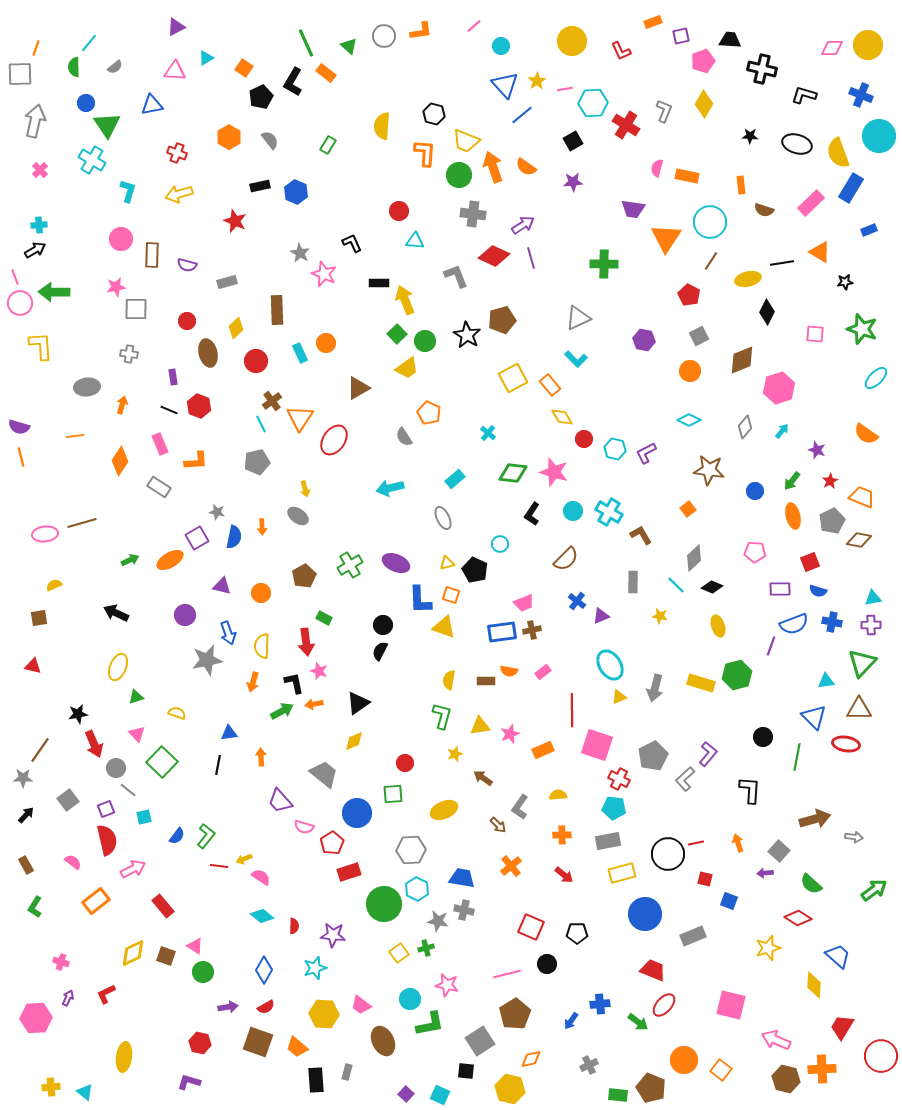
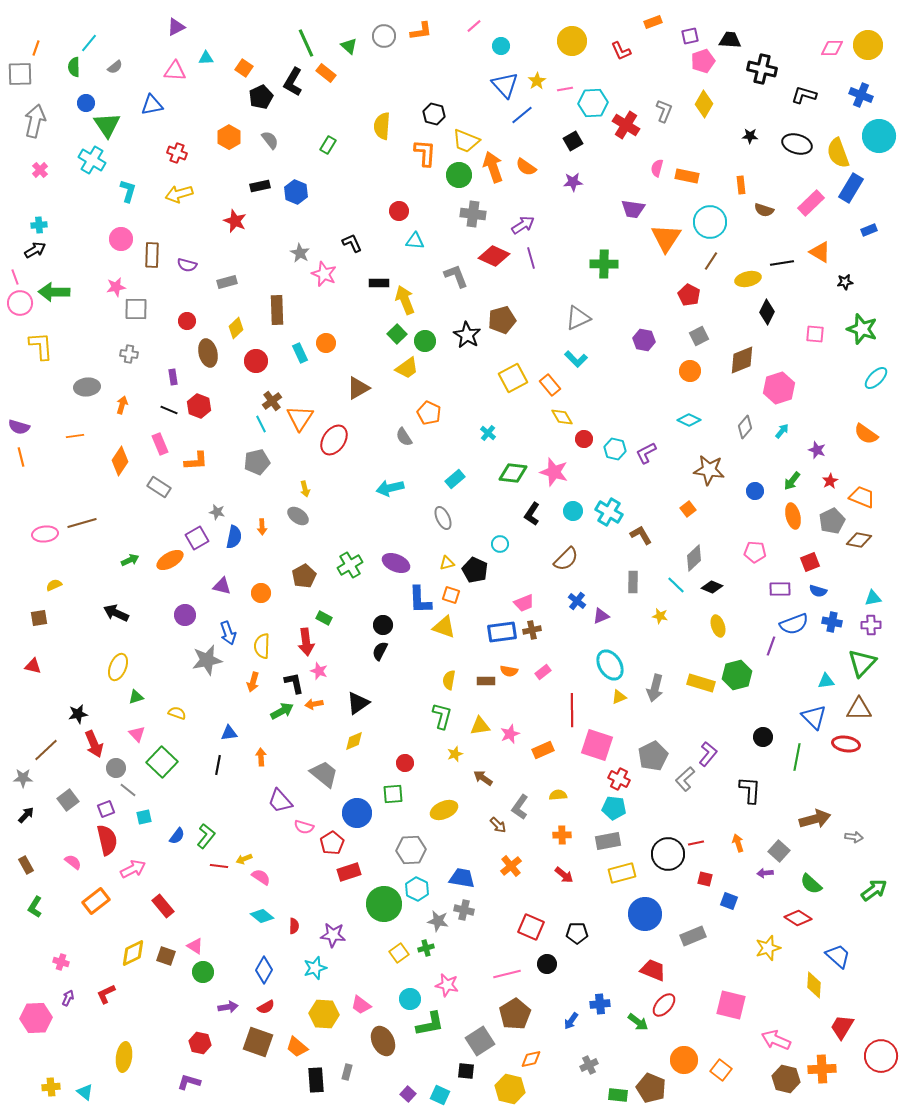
purple square at (681, 36): moved 9 px right
cyan triangle at (206, 58): rotated 28 degrees clockwise
brown line at (40, 750): moved 6 px right; rotated 12 degrees clockwise
purple square at (406, 1094): moved 2 px right
